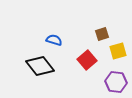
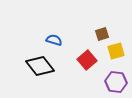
yellow square: moved 2 px left
